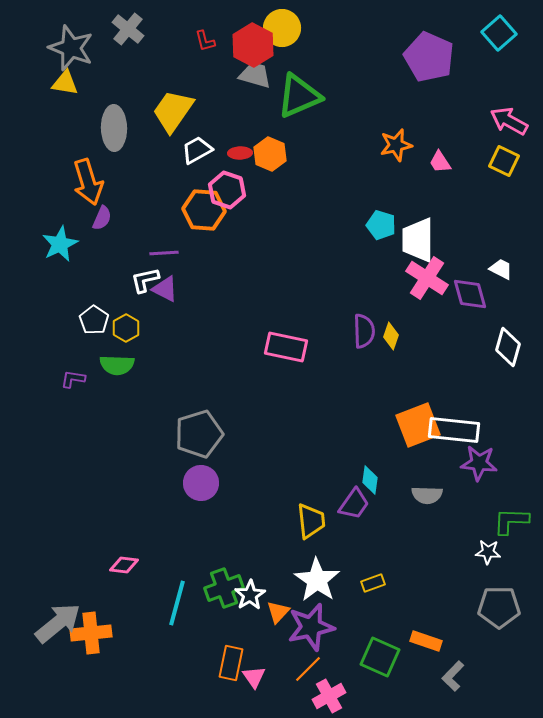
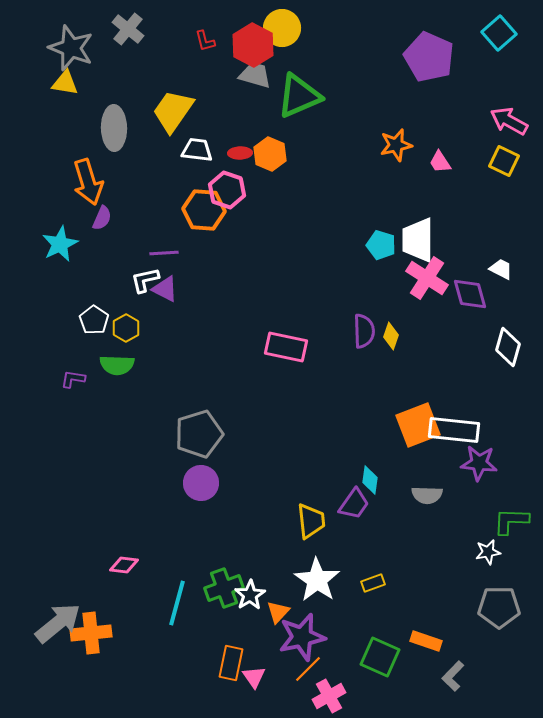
white trapezoid at (197, 150): rotated 36 degrees clockwise
cyan pentagon at (381, 225): moved 20 px down
white star at (488, 552): rotated 15 degrees counterclockwise
purple star at (311, 627): moved 9 px left, 10 px down
